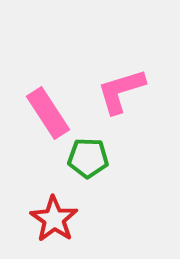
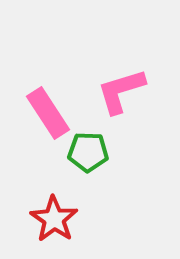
green pentagon: moved 6 px up
